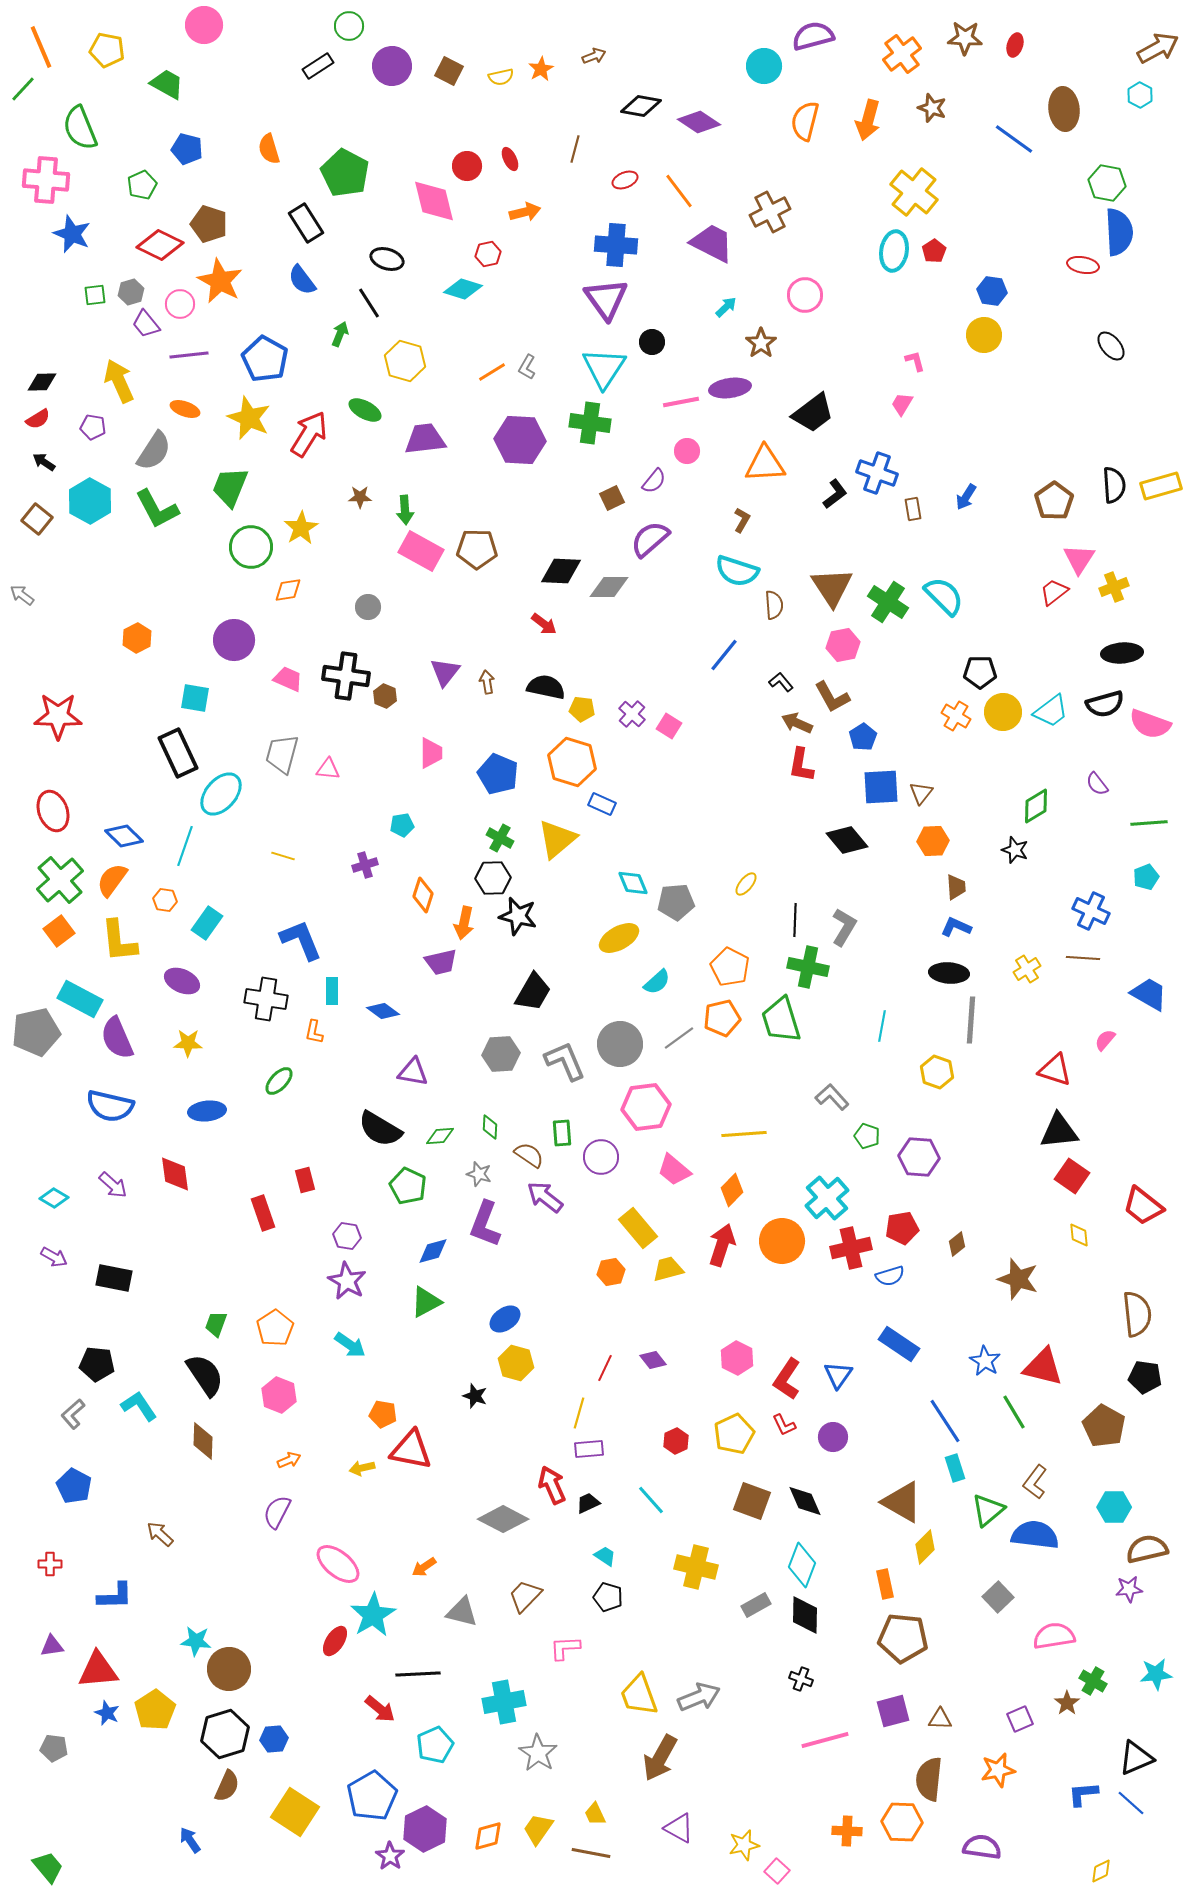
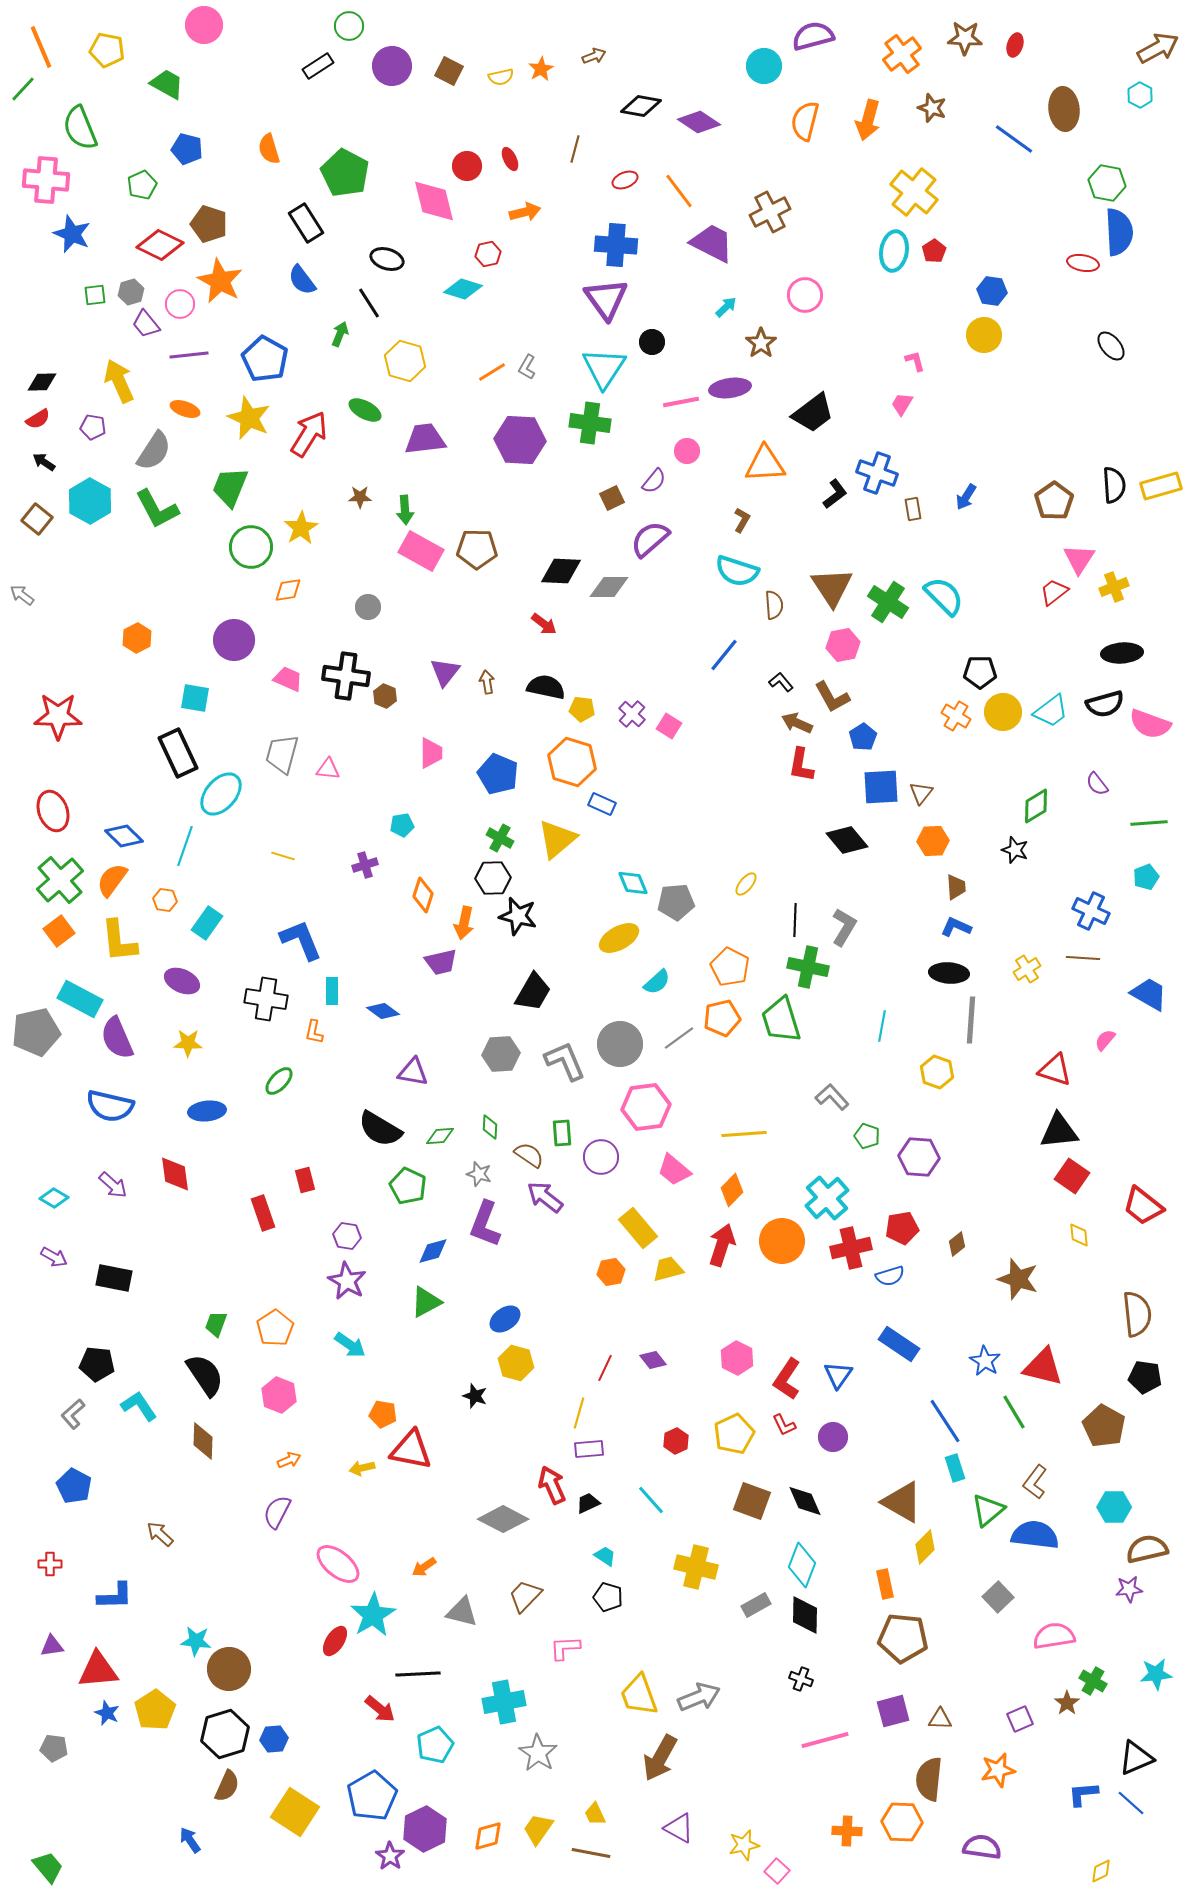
red ellipse at (1083, 265): moved 2 px up
